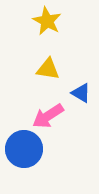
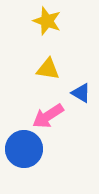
yellow star: rotated 8 degrees counterclockwise
